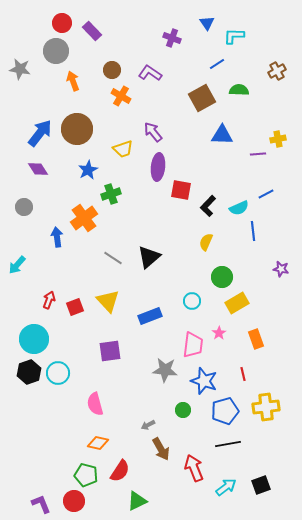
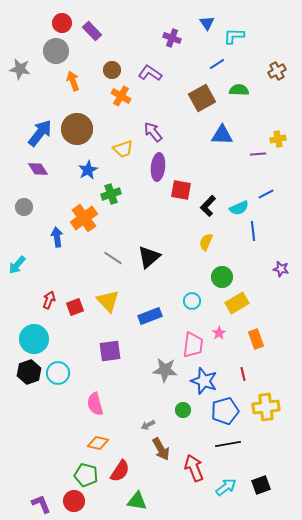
green triangle at (137, 501): rotated 35 degrees clockwise
